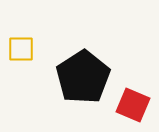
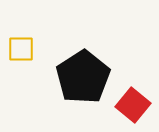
red square: rotated 16 degrees clockwise
